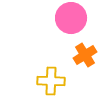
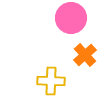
orange cross: rotated 10 degrees counterclockwise
